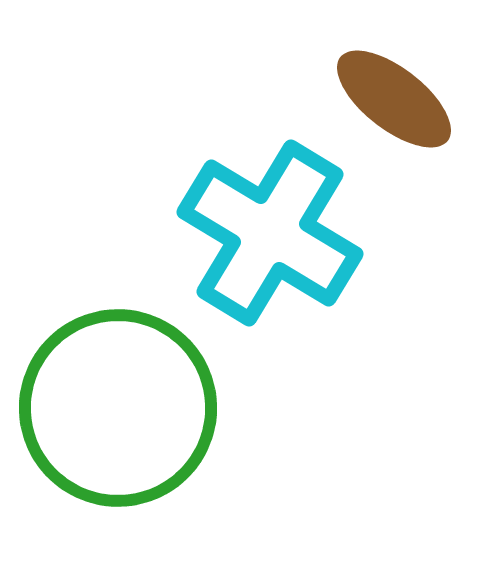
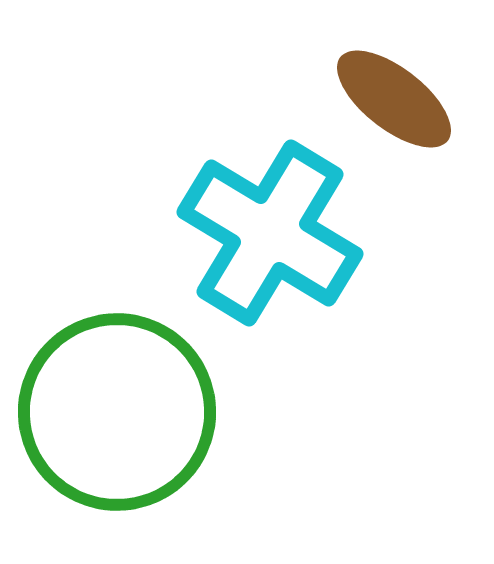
green circle: moved 1 px left, 4 px down
